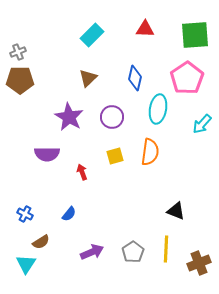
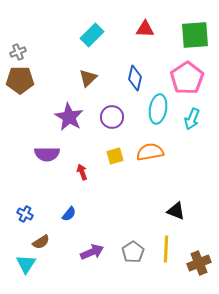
cyan arrow: moved 10 px left, 5 px up; rotated 20 degrees counterclockwise
orange semicircle: rotated 108 degrees counterclockwise
